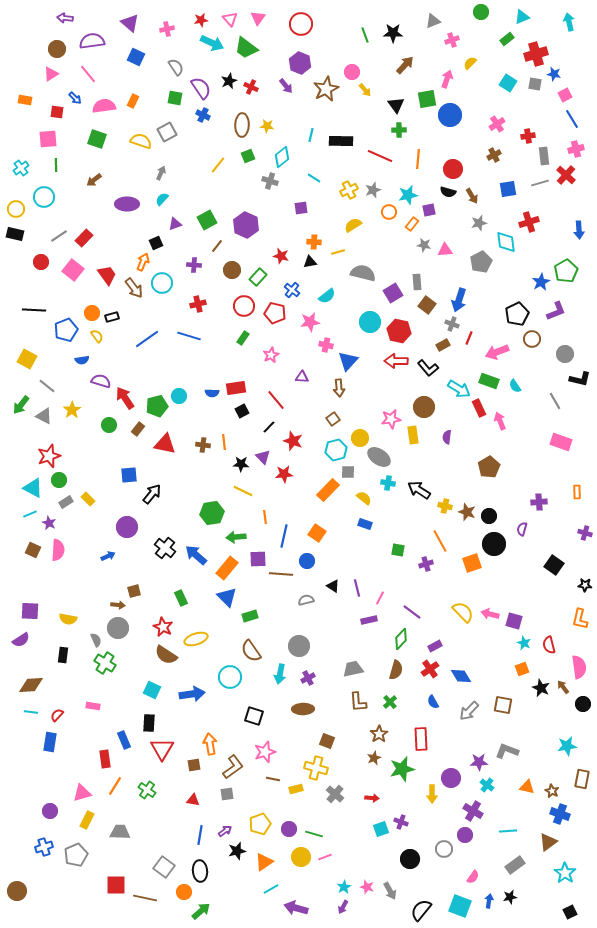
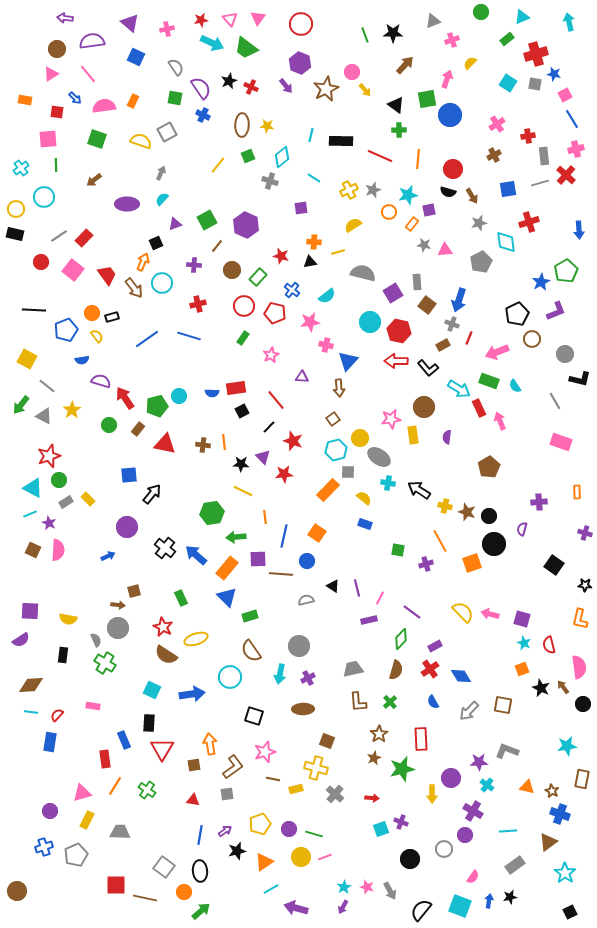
black triangle at (396, 105): rotated 18 degrees counterclockwise
purple square at (514, 621): moved 8 px right, 2 px up
